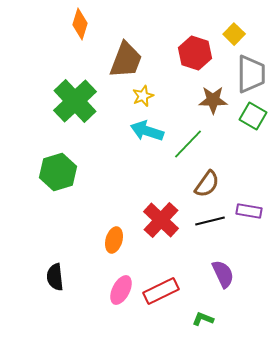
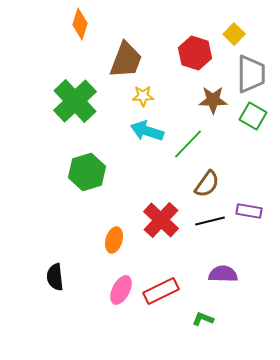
yellow star: rotated 20 degrees clockwise
green hexagon: moved 29 px right
purple semicircle: rotated 64 degrees counterclockwise
